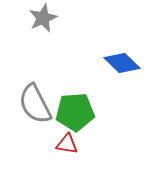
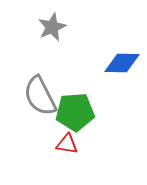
gray star: moved 9 px right, 9 px down
blue diamond: rotated 42 degrees counterclockwise
gray semicircle: moved 5 px right, 8 px up
